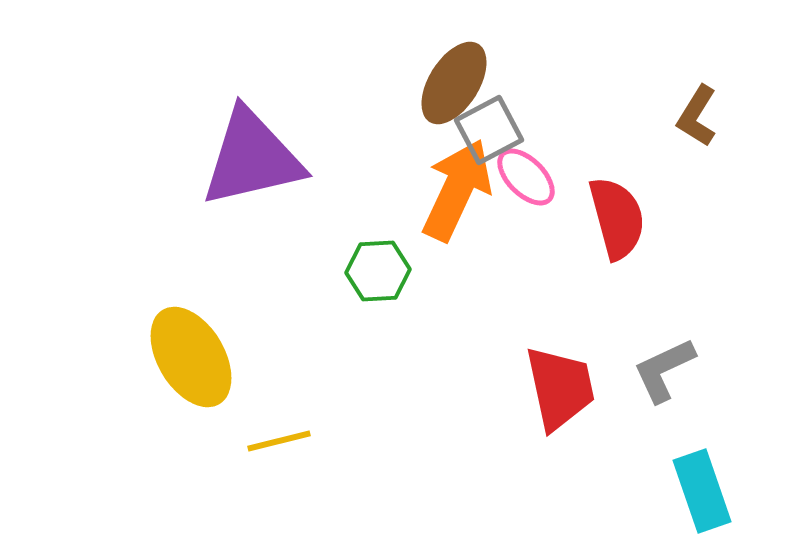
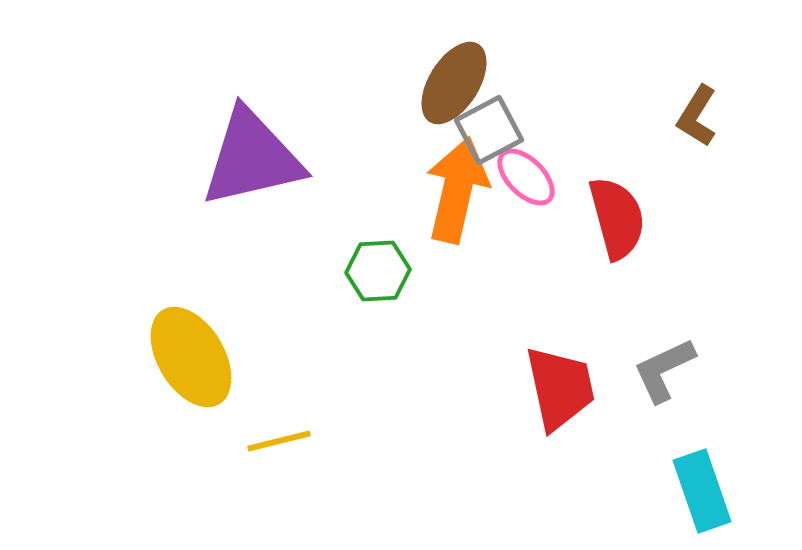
orange arrow: rotated 12 degrees counterclockwise
